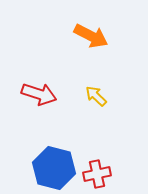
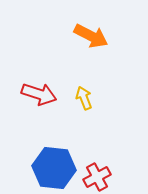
yellow arrow: moved 12 px left, 2 px down; rotated 25 degrees clockwise
blue hexagon: rotated 9 degrees counterclockwise
red cross: moved 3 px down; rotated 16 degrees counterclockwise
